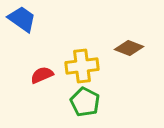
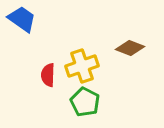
brown diamond: moved 1 px right
yellow cross: rotated 12 degrees counterclockwise
red semicircle: moved 6 px right; rotated 65 degrees counterclockwise
